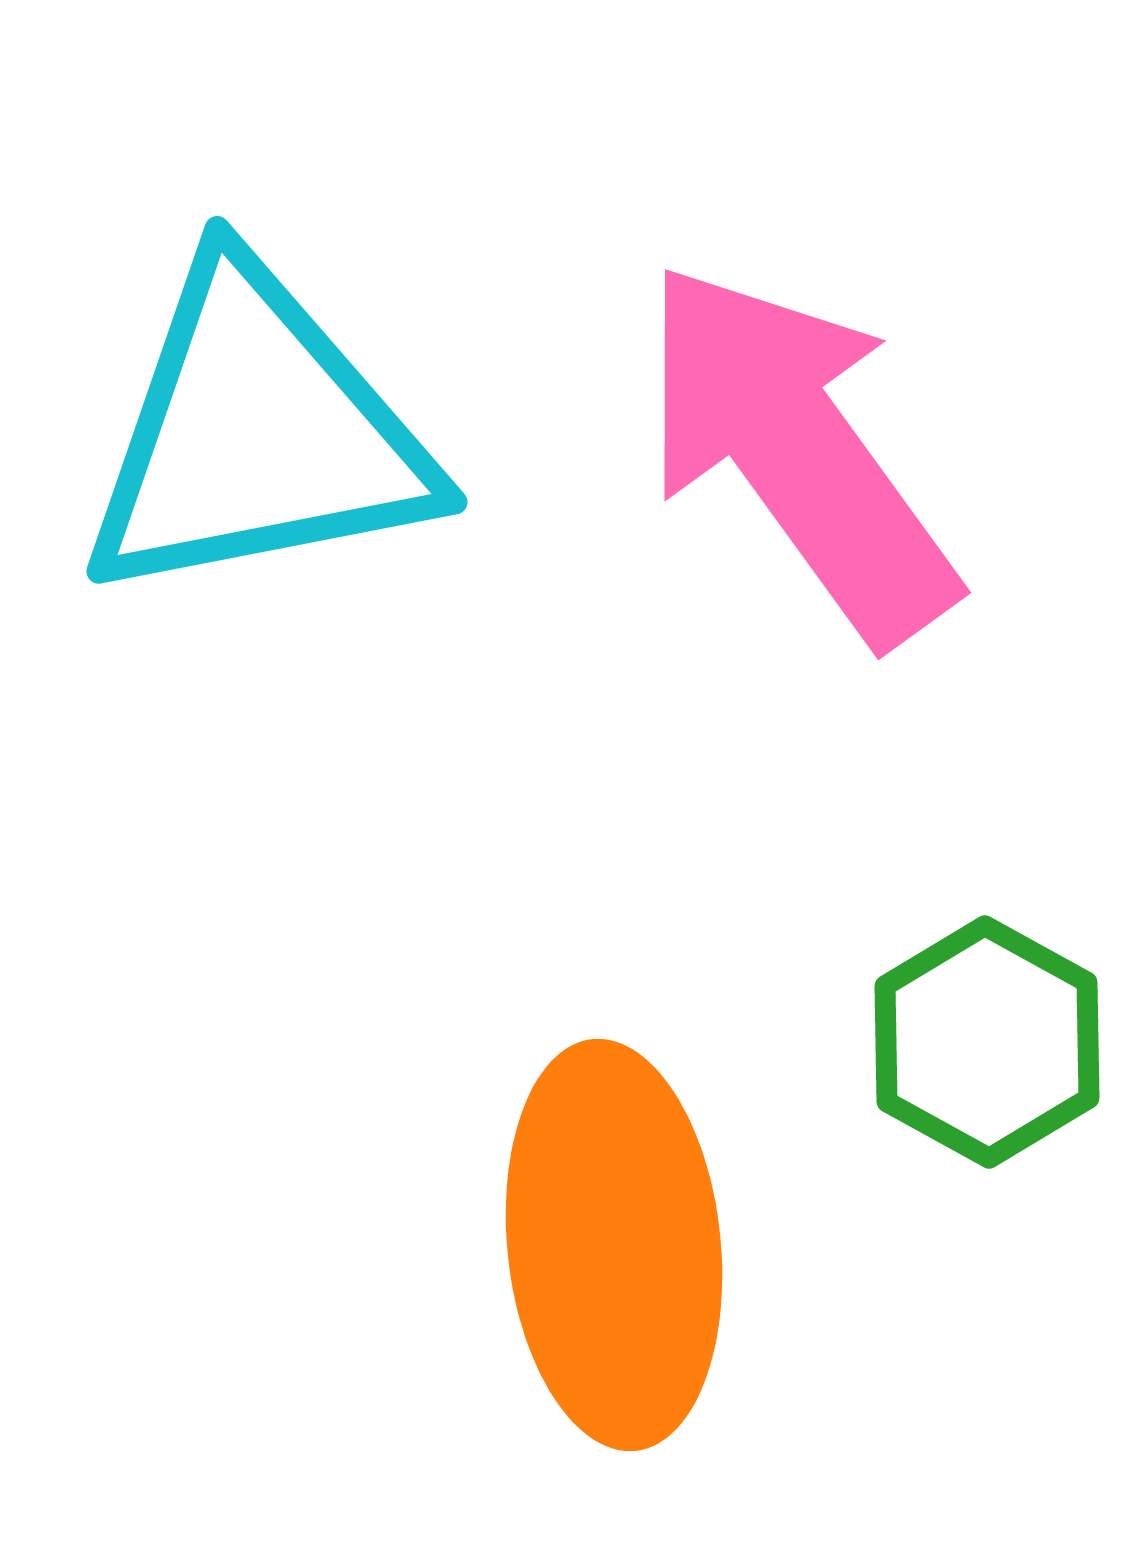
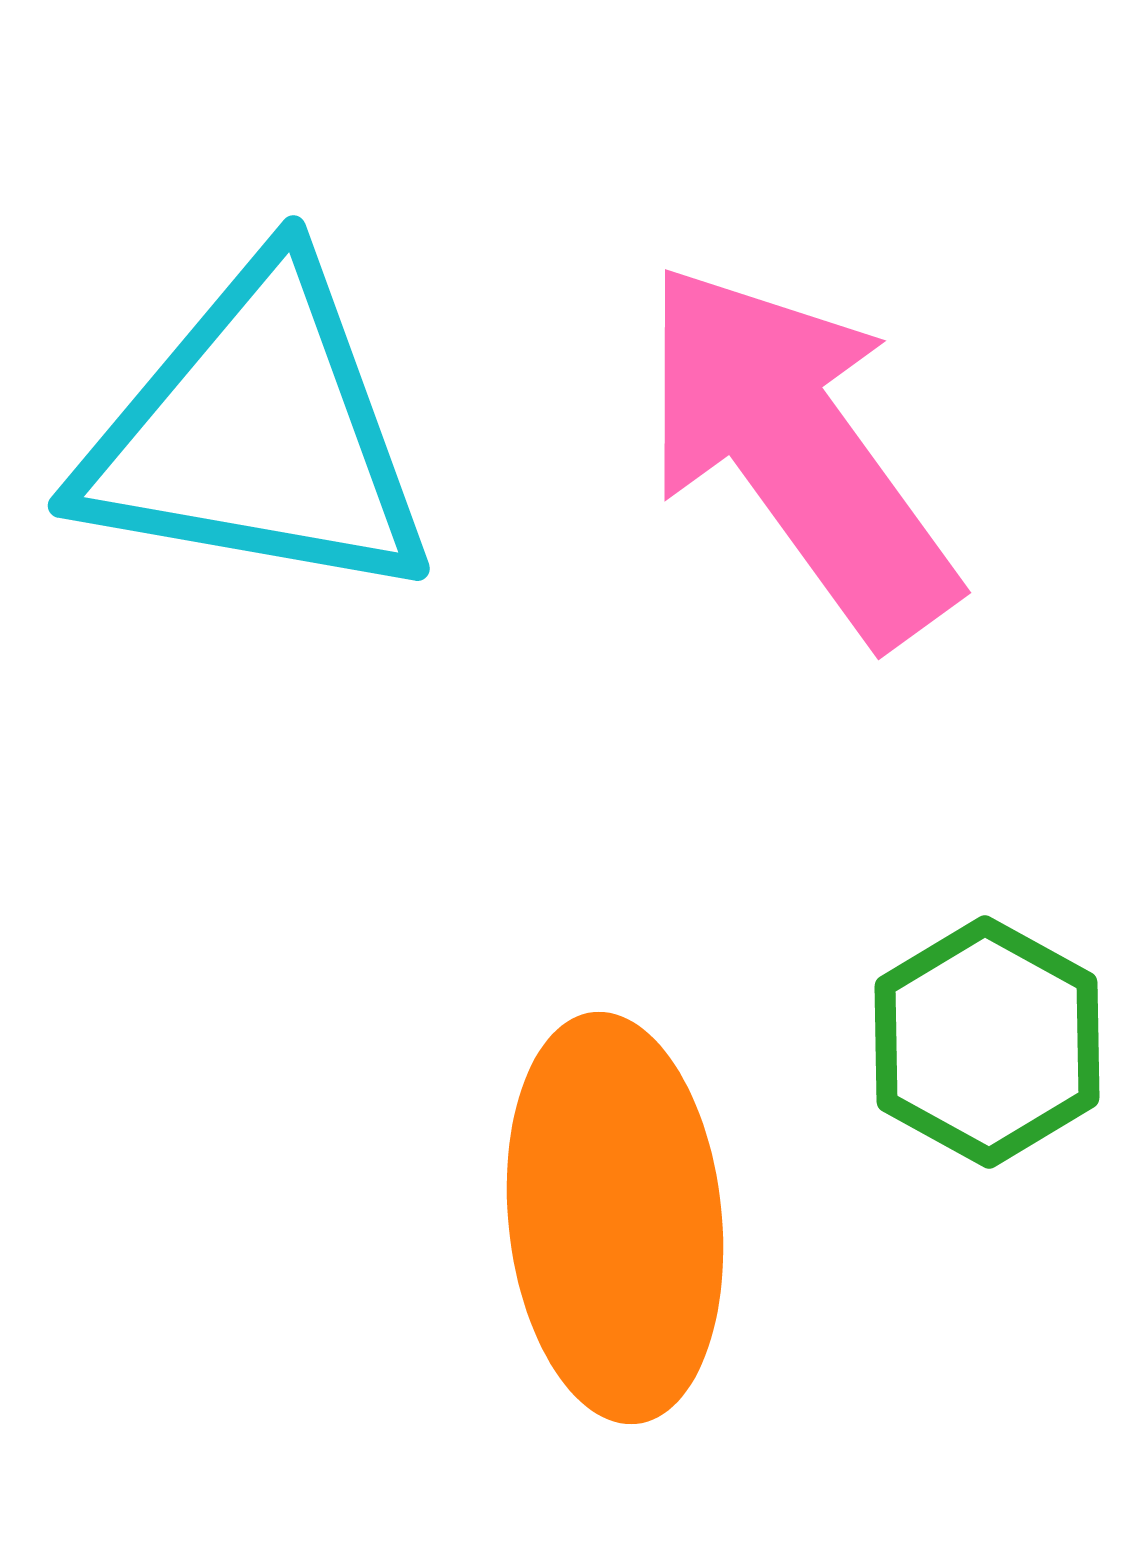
cyan triangle: rotated 21 degrees clockwise
orange ellipse: moved 1 px right, 27 px up
